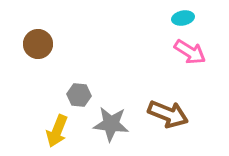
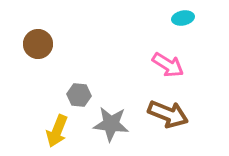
pink arrow: moved 22 px left, 13 px down
